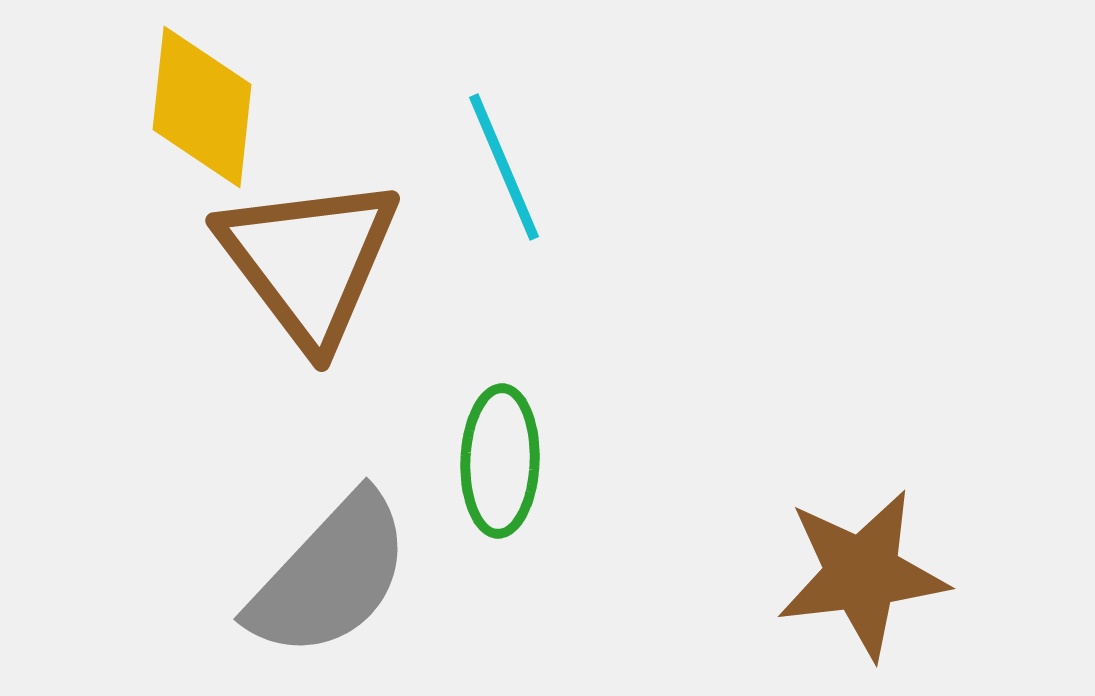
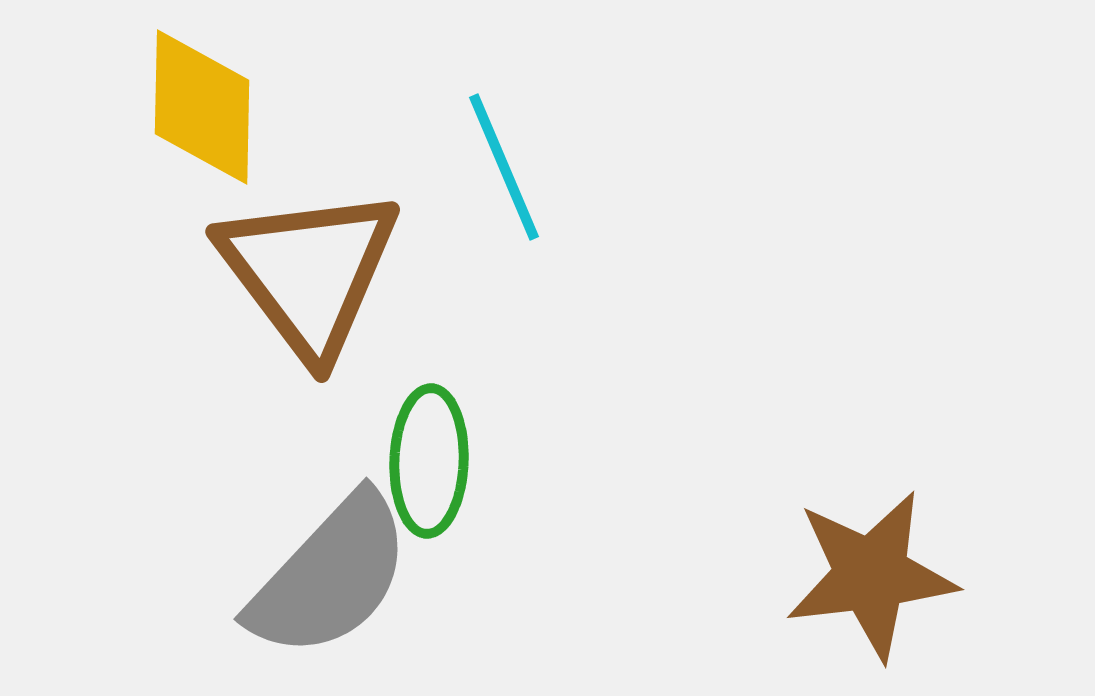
yellow diamond: rotated 5 degrees counterclockwise
brown triangle: moved 11 px down
green ellipse: moved 71 px left
brown star: moved 9 px right, 1 px down
